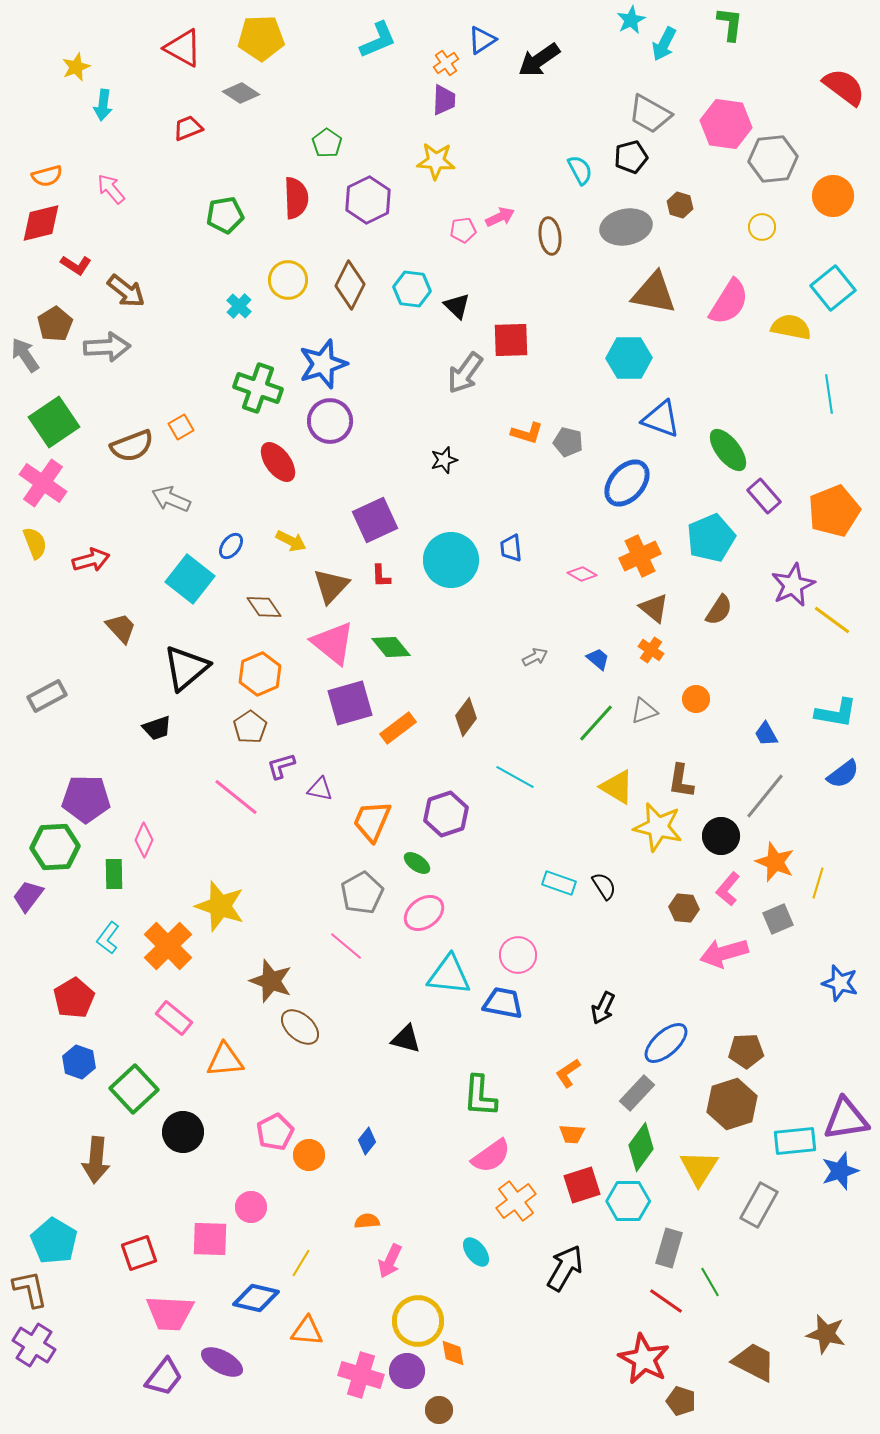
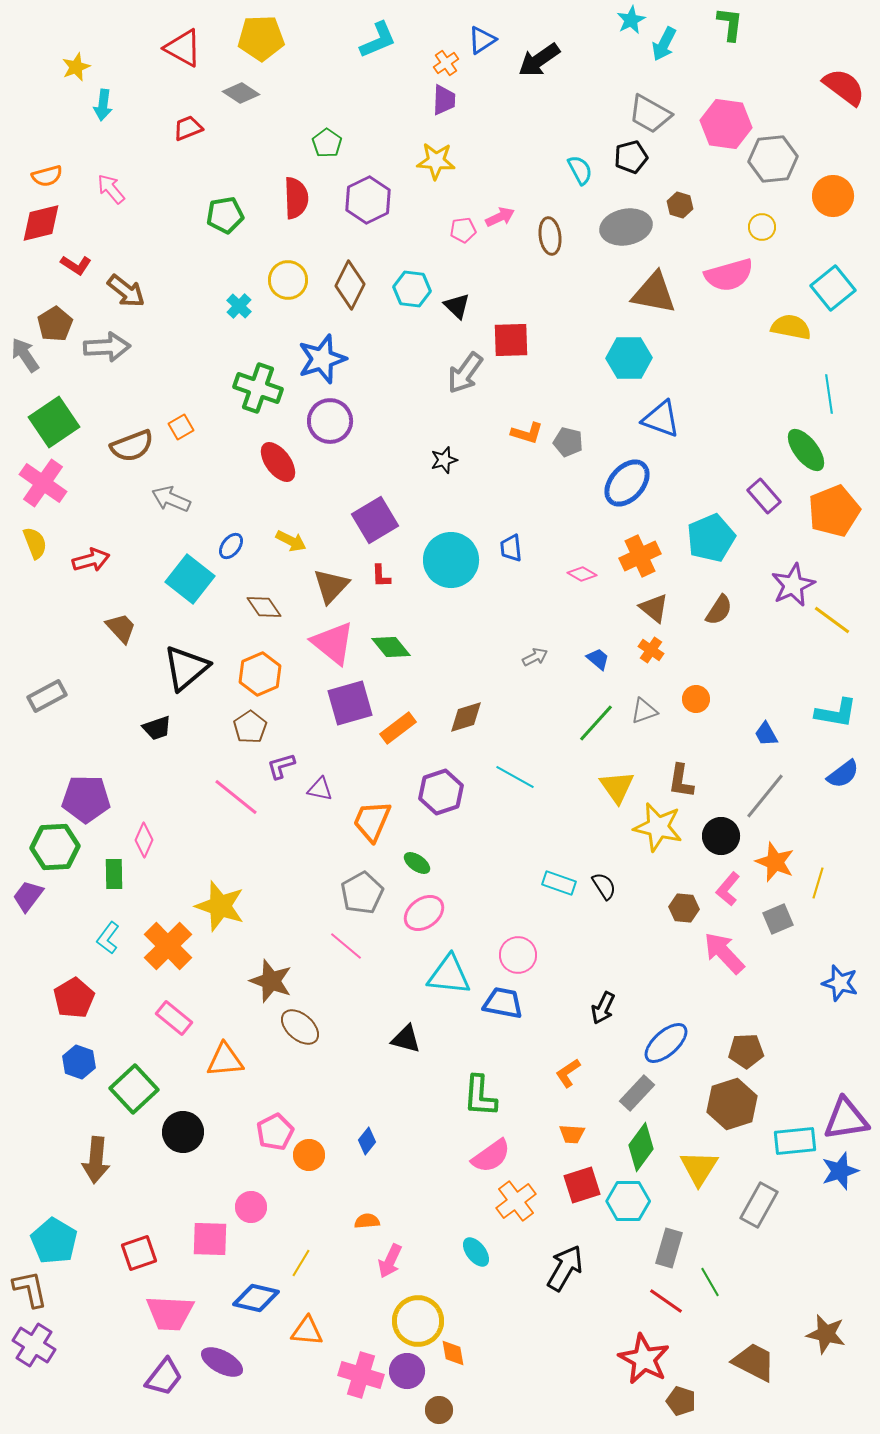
pink semicircle at (729, 302): moved 27 px up; rotated 42 degrees clockwise
blue star at (323, 364): moved 1 px left, 5 px up
green ellipse at (728, 450): moved 78 px right
purple square at (375, 520): rotated 6 degrees counterclockwise
brown diamond at (466, 717): rotated 36 degrees clockwise
yellow triangle at (617, 787): rotated 24 degrees clockwise
purple hexagon at (446, 814): moved 5 px left, 22 px up
pink arrow at (724, 953): rotated 63 degrees clockwise
